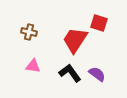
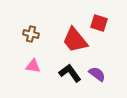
brown cross: moved 2 px right, 2 px down
red trapezoid: rotated 72 degrees counterclockwise
